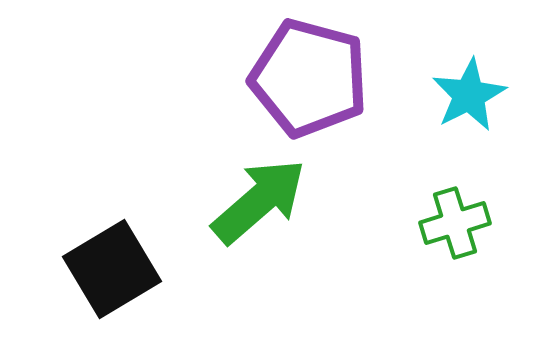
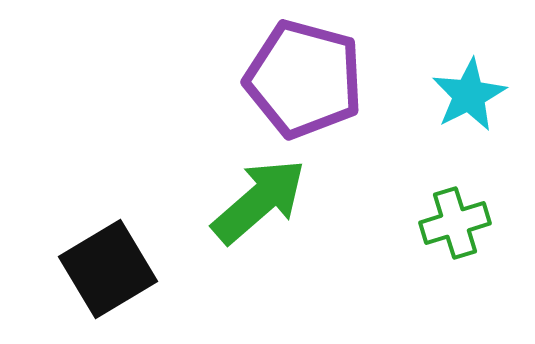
purple pentagon: moved 5 px left, 1 px down
black square: moved 4 px left
